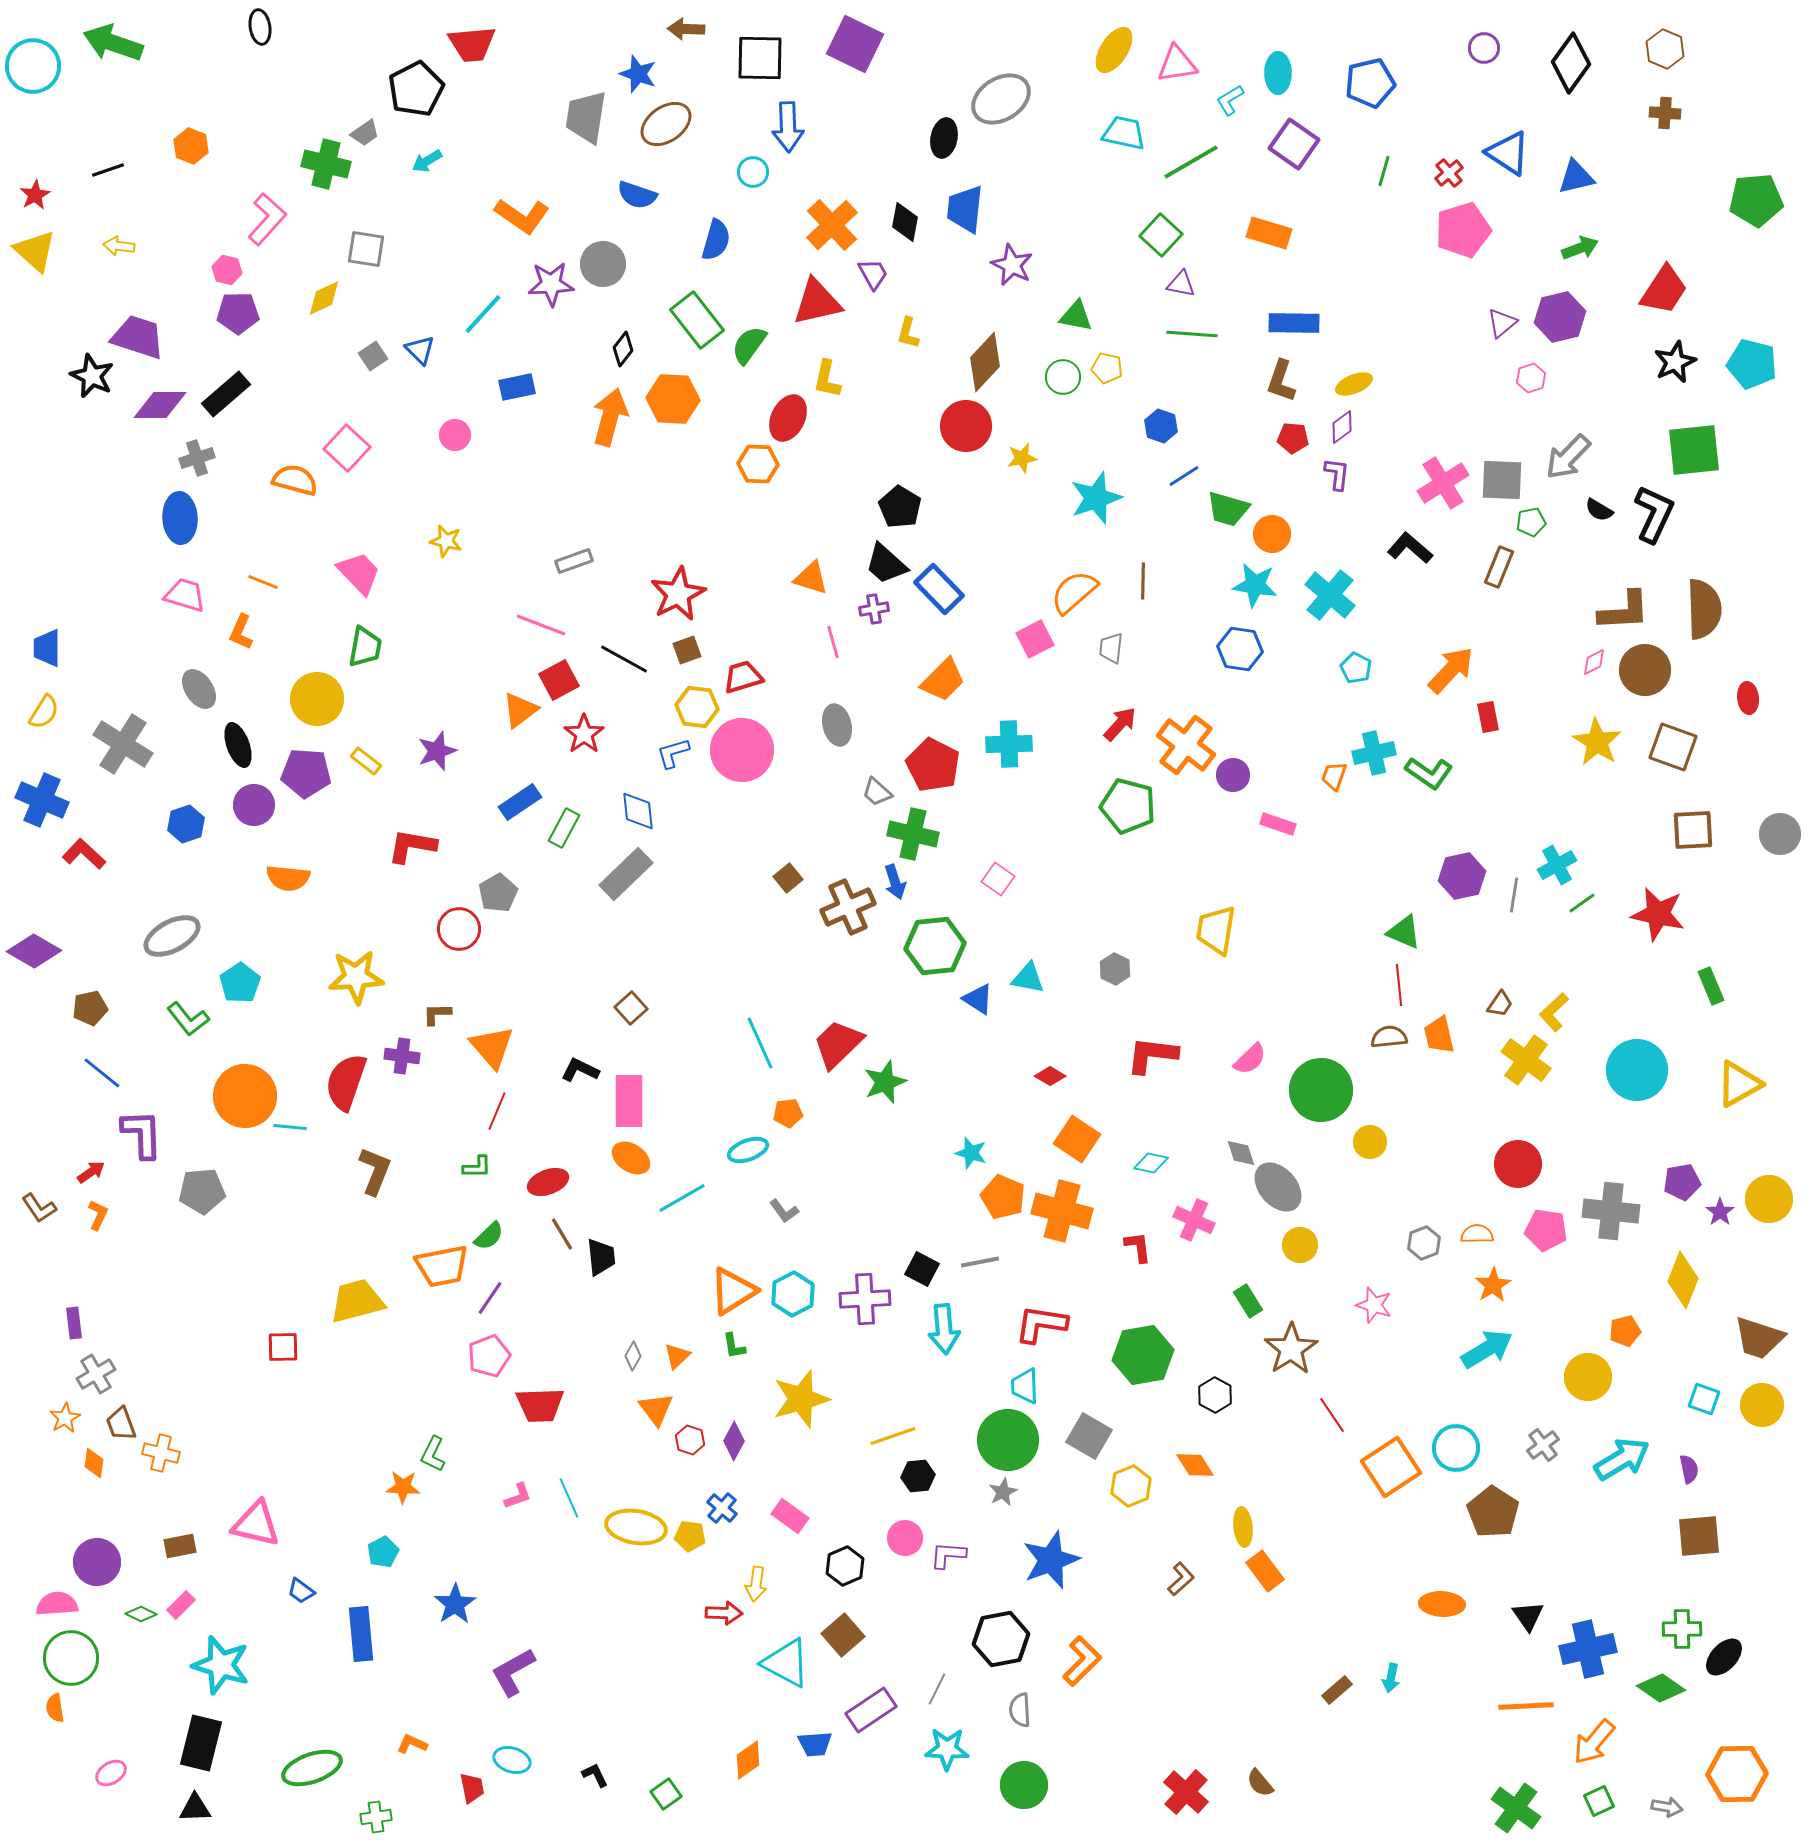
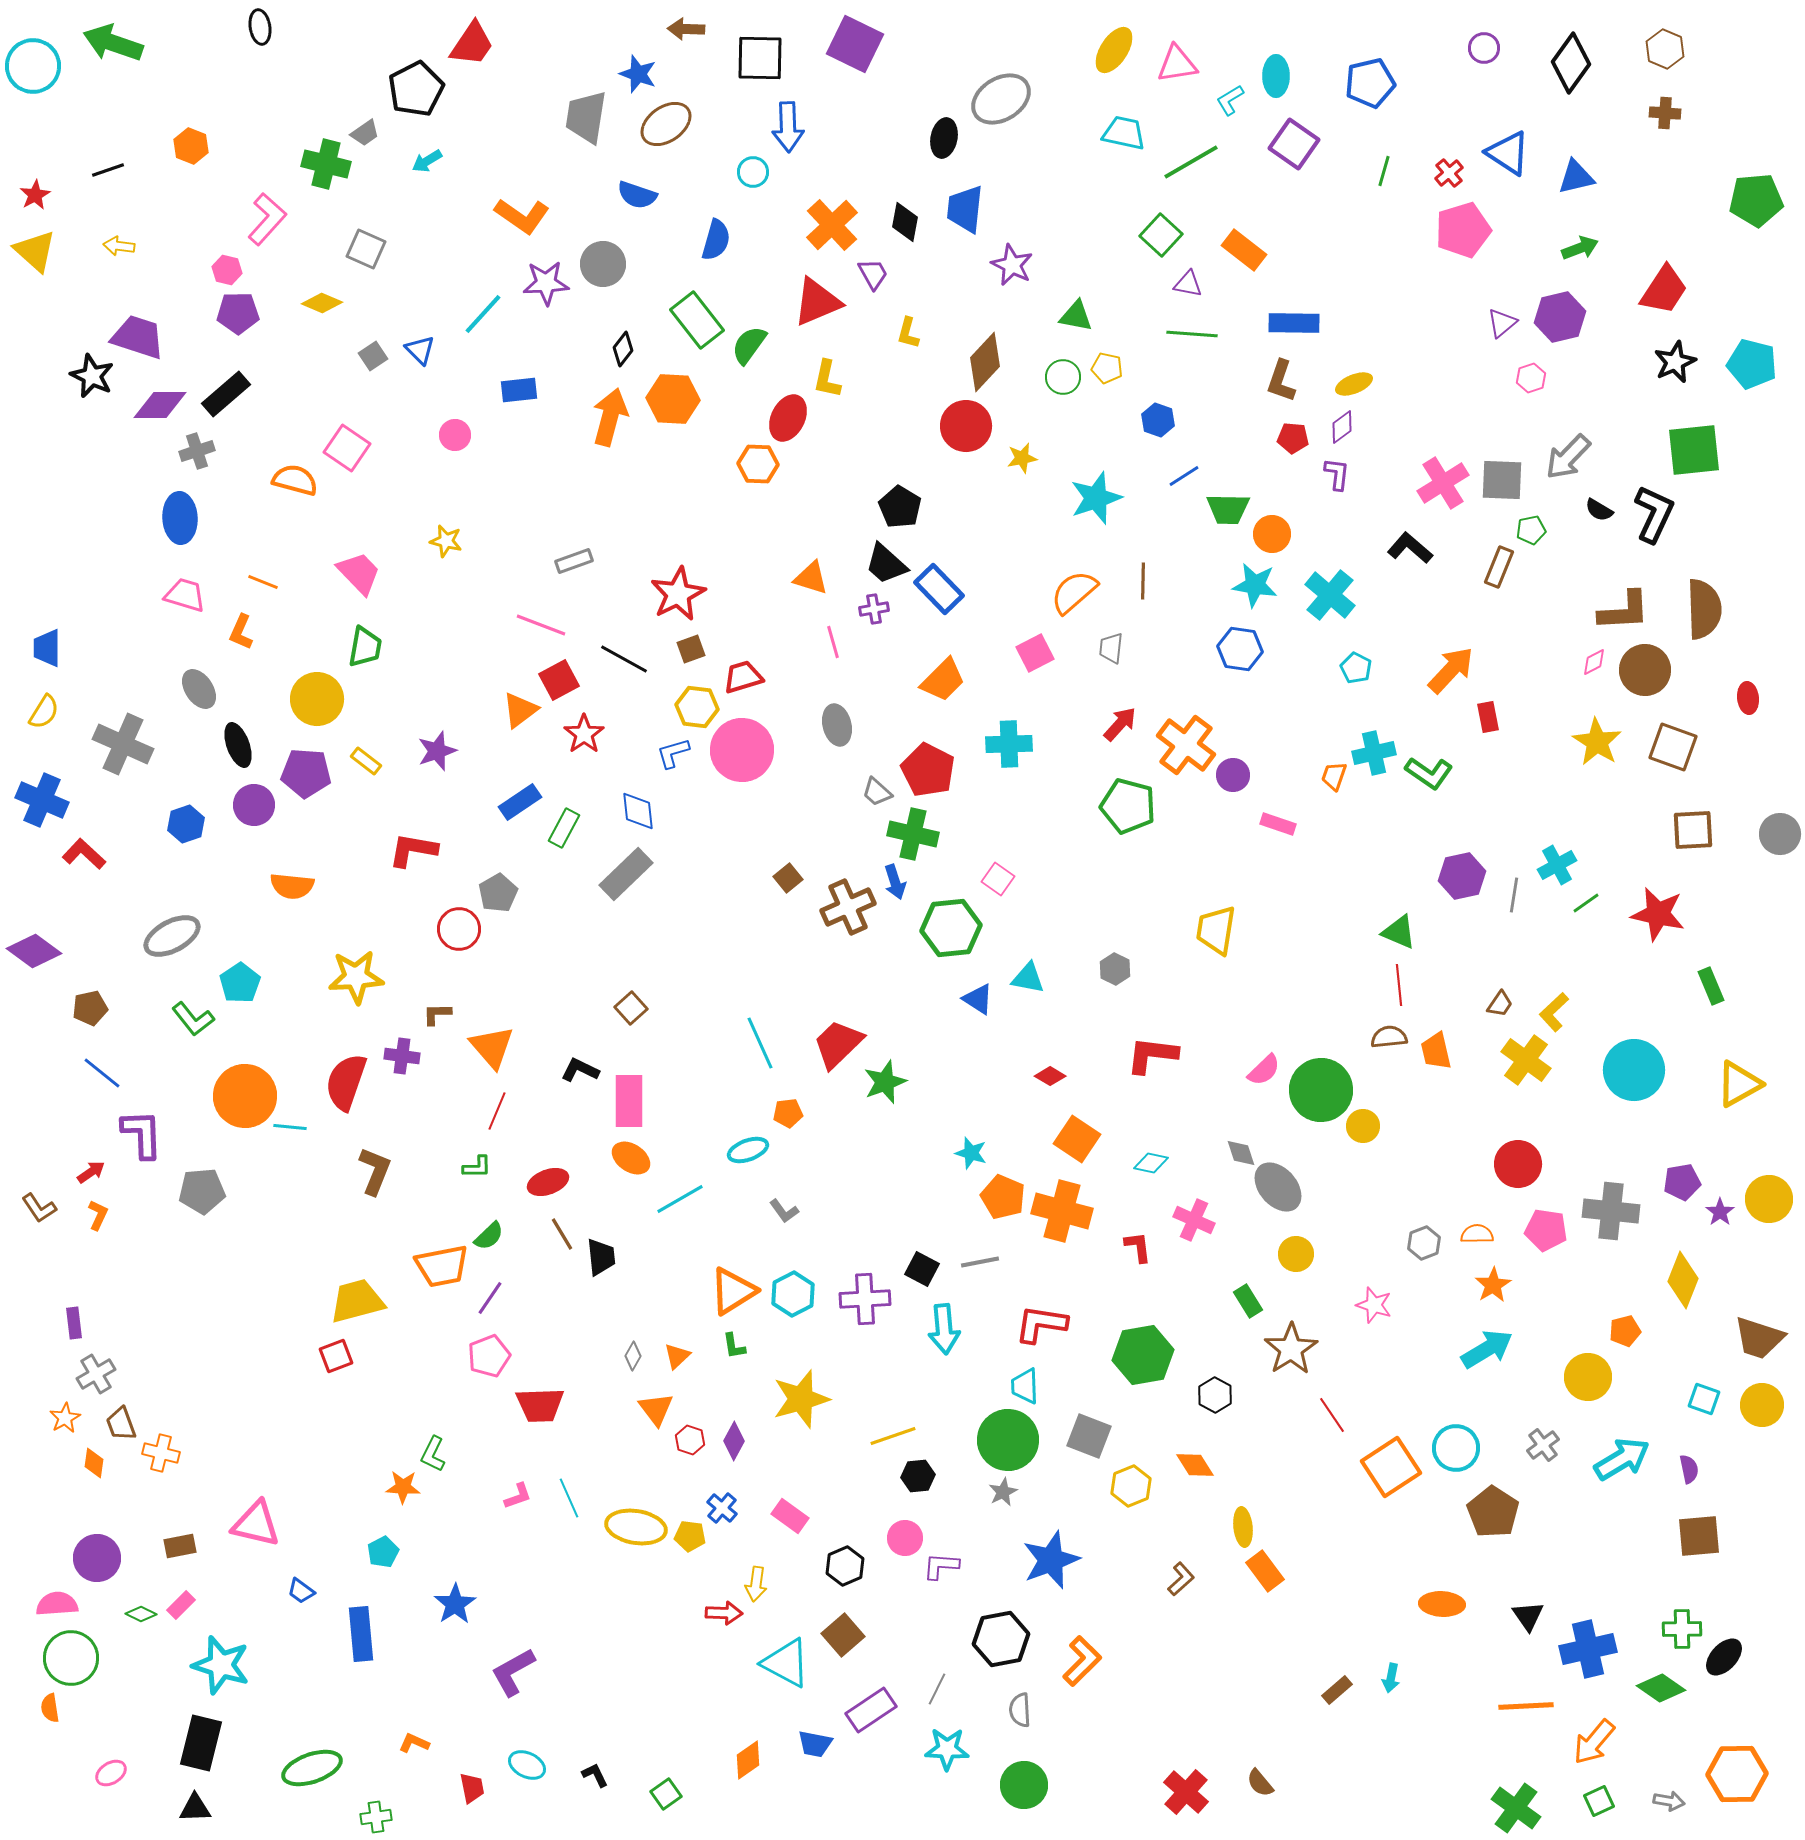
red trapezoid at (472, 44): rotated 51 degrees counterclockwise
cyan ellipse at (1278, 73): moved 2 px left, 3 px down
orange rectangle at (1269, 233): moved 25 px left, 17 px down; rotated 21 degrees clockwise
gray square at (366, 249): rotated 15 degrees clockwise
purple star at (551, 284): moved 5 px left, 1 px up
purple triangle at (1181, 284): moved 7 px right
yellow diamond at (324, 298): moved 2 px left, 5 px down; rotated 48 degrees clockwise
red triangle at (817, 302): rotated 10 degrees counterclockwise
blue rectangle at (517, 387): moved 2 px right, 3 px down; rotated 6 degrees clockwise
blue hexagon at (1161, 426): moved 3 px left, 6 px up
pink square at (347, 448): rotated 9 degrees counterclockwise
gray cross at (197, 458): moved 7 px up
green trapezoid at (1228, 509): rotated 15 degrees counterclockwise
green pentagon at (1531, 522): moved 8 px down
pink square at (1035, 639): moved 14 px down
brown square at (687, 650): moved 4 px right, 1 px up
gray cross at (123, 744): rotated 8 degrees counterclockwise
red pentagon at (933, 765): moved 5 px left, 5 px down
red L-shape at (412, 846): moved 1 px right, 4 px down
orange semicircle at (288, 878): moved 4 px right, 8 px down
green line at (1582, 903): moved 4 px right
green triangle at (1404, 932): moved 5 px left
green hexagon at (935, 946): moved 16 px right, 18 px up
purple diamond at (34, 951): rotated 6 degrees clockwise
green L-shape at (188, 1019): moved 5 px right
orange trapezoid at (1439, 1035): moved 3 px left, 16 px down
pink semicircle at (1250, 1059): moved 14 px right, 11 px down
cyan circle at (1637, 1070): moved 3 px left
yellow circle at (1370, 1142): moved 7 px left, 16 px up
cyan line at (682, 1198): moved 2 px left, 1 px down
yellow circle at (1300, 1245): moved 4 px left, 9 px down
red square at (283, 1347): moved 53 px right, 9 px down; rotated 20 degrees counterclockwise
gray square at (1089, 1436): rotated 9 degrees counterclockwise
purple L-shape at (948, 1555): moved 7 px left, 11 px down
purple circle at (97, 1562): moved 4 px up
orange semicircle at (55, 1708): moved 5 px left
orange L-shape at (412, 1744): moved 2 px right, 1 px up
blue trapezoid at (815, 1744): rotated 15 degrees clockwise
cyan ellipse at (512, 1760): moved 15 px right, 5 px down; rotated 9 degrees clockwise
gray arrow at (1667, 1807): moved 2 px right, 6 px up
